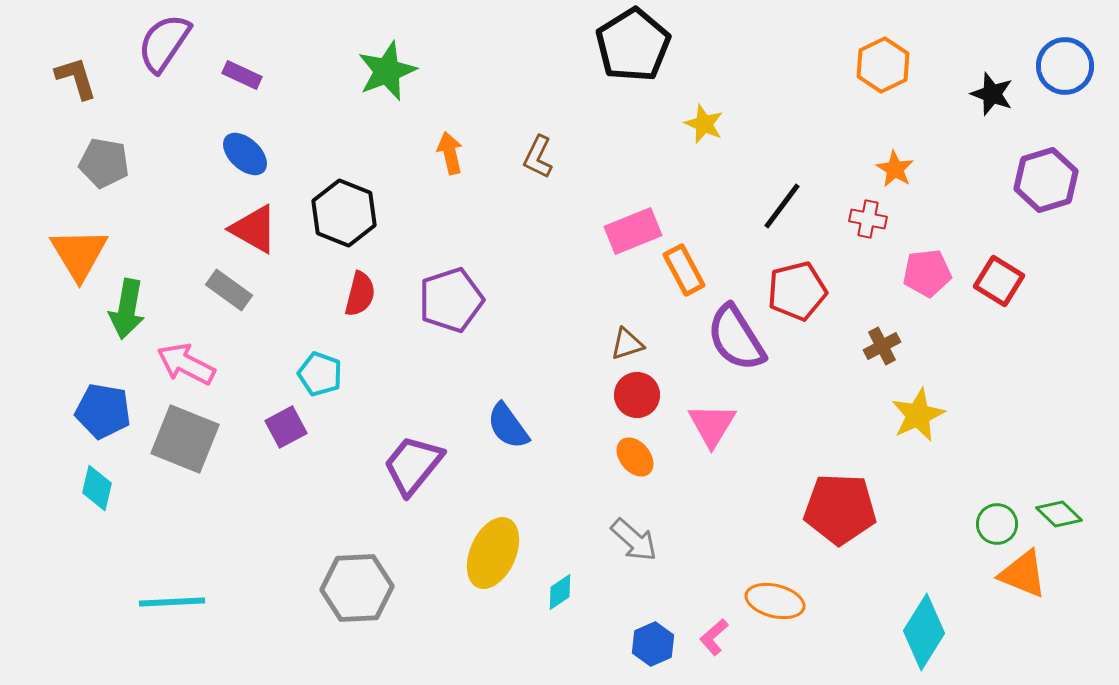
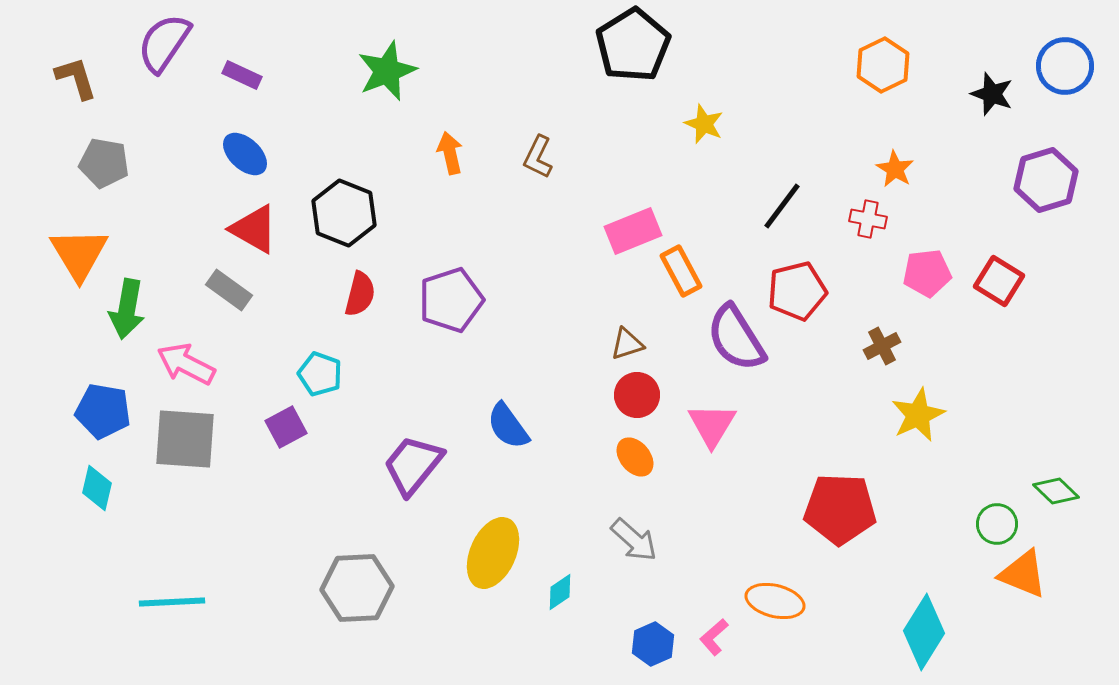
orange rectangle at (684, 270): moved 3 px left, 1 px down
gray square at (185, 439): rotated 18 degrees counterclockwise
green diamond at (1059, 514): moved 3 px left, 23 px up
